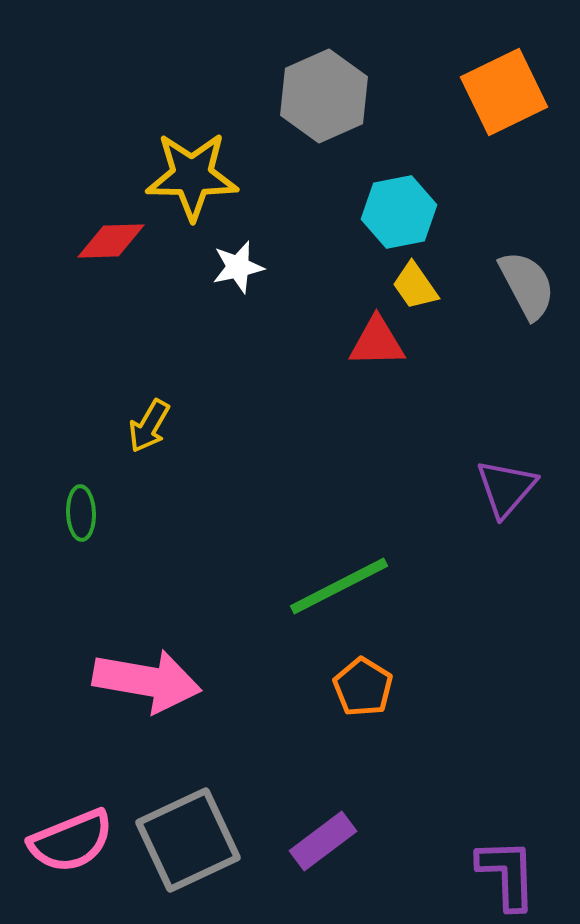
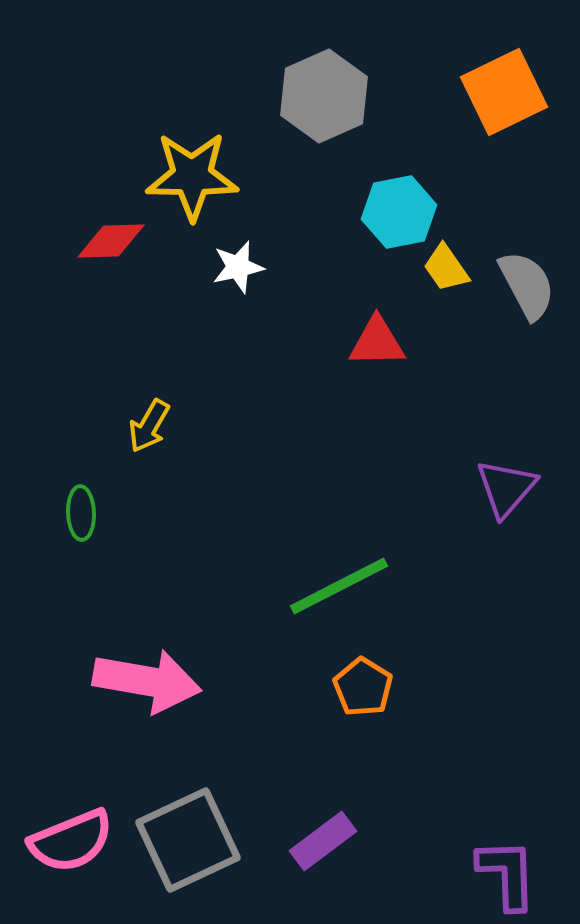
yellow trapezoid: moved 31 px right, 18 px up
